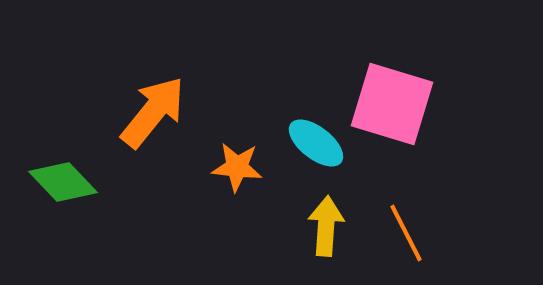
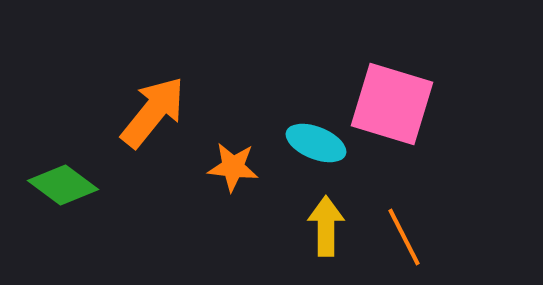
cyan ellipse: rotated 16 degrees counterclockwise
orange star: moved 4 px left
green diamond: moved 3 px down; rotated 10 degrees counterclockwise
yellow arrow: rotated 4 degrees counterclockwise
orange line: moved 2 px left, 4 px down
